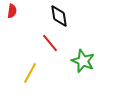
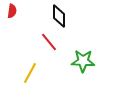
black diamond: rotated 10 degrees clockwise
red line: moved 1 px left, 1 px up
green star: rotated 20 degrees counterclockwise
